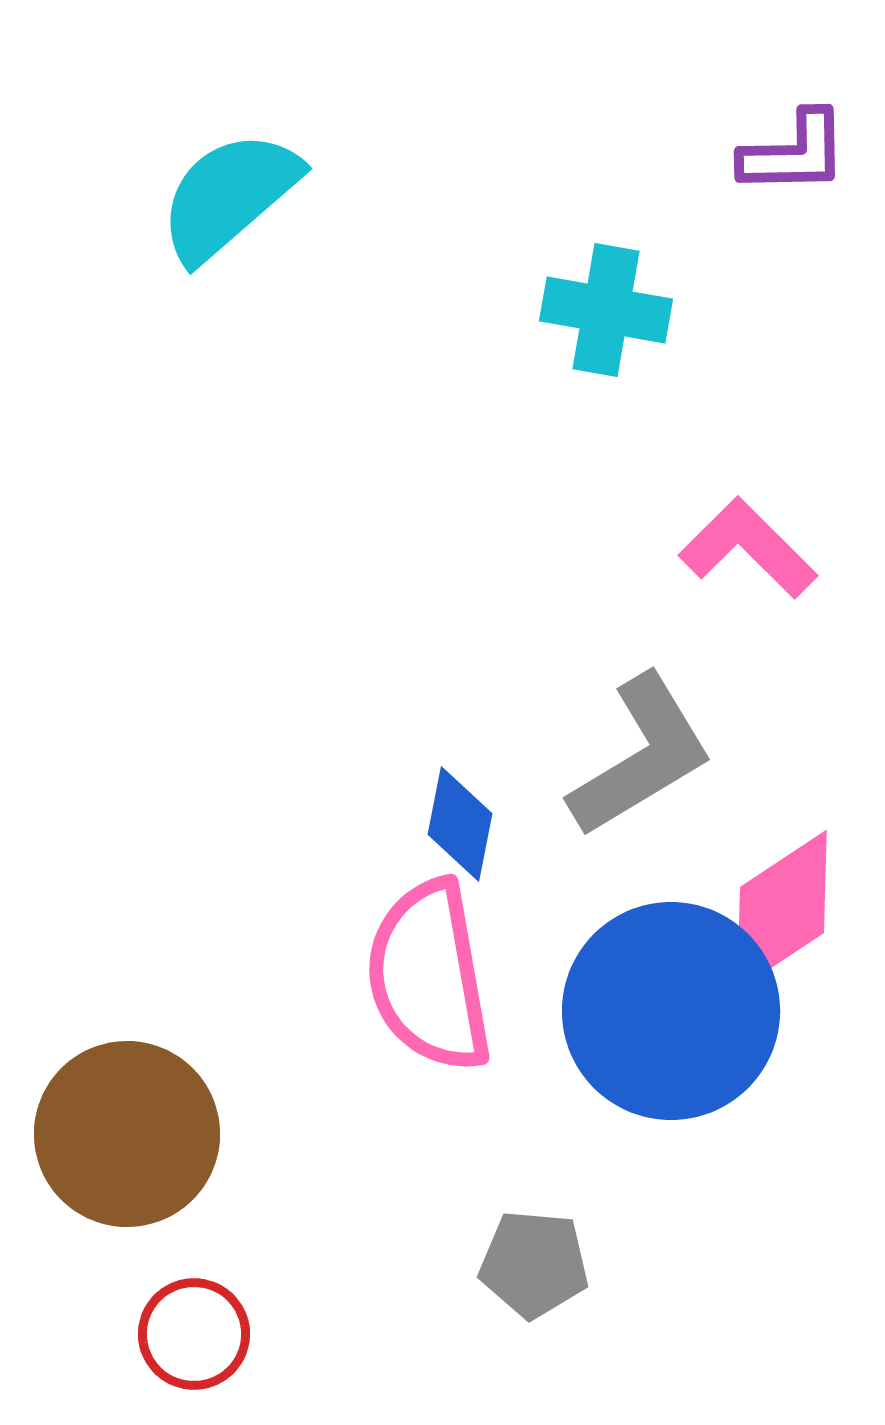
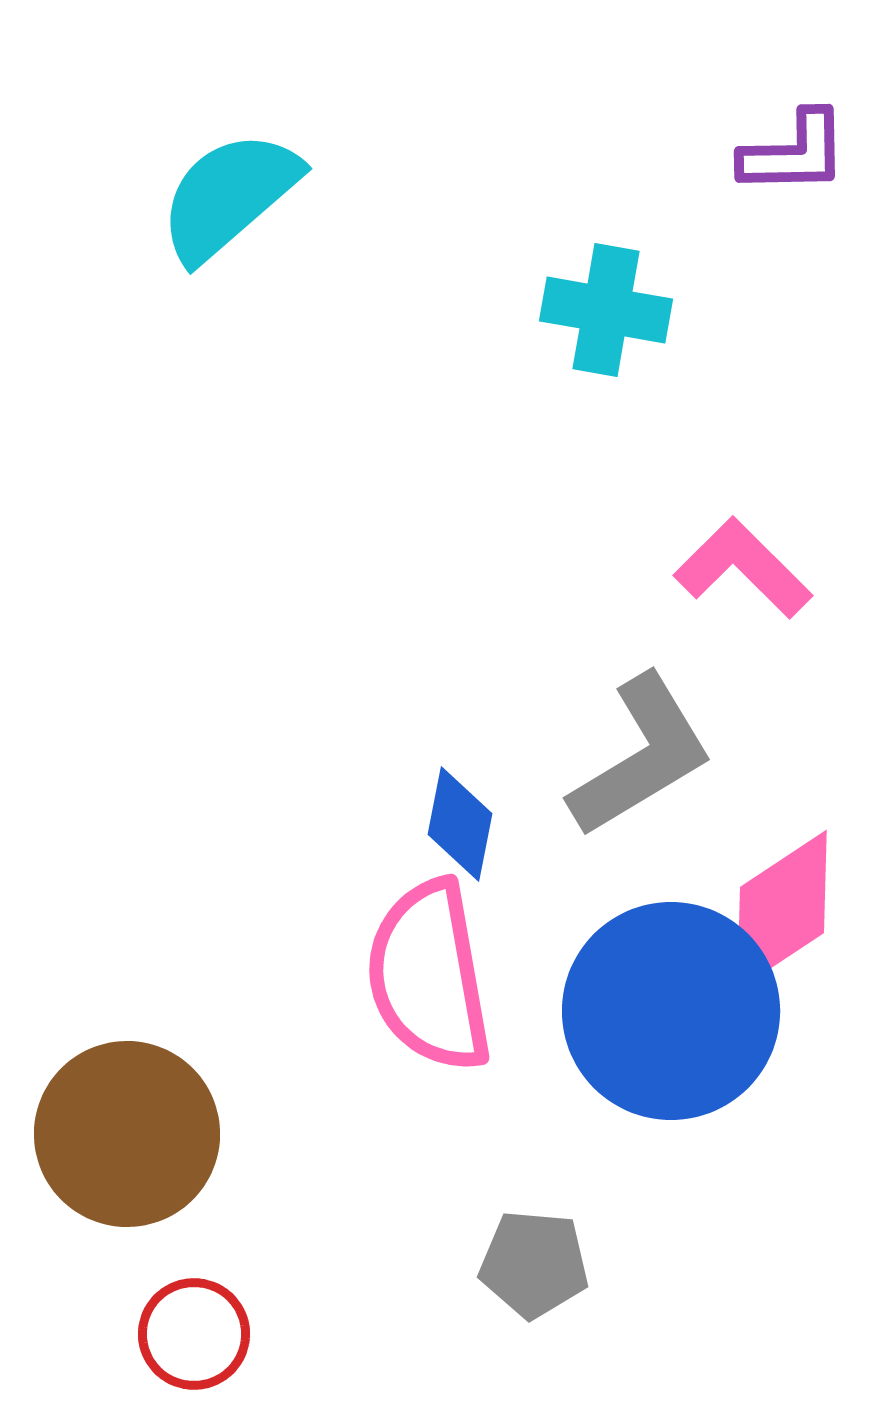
pink L-shape: moved 5 px left, 20 px down
